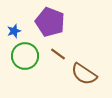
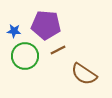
purple pentagon: moved 4 px left, 3 px down; rotated 16 degrees counterclockwise
blue star: rotated 24 degrees clockwise
brown line: moved 4 px up; rotated 63 degrees counterclockwise
